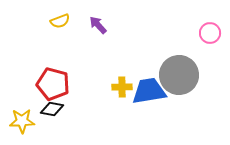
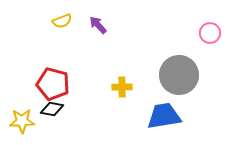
yellow semicircle: moved 2 px right
blue trapezoid: moved 15 px right, 25 px down
